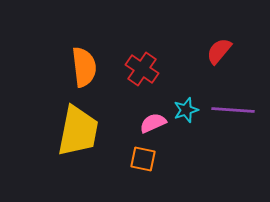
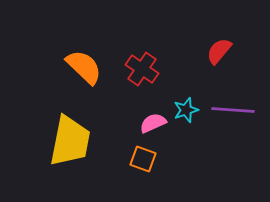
orange semicircle: rotated 39 degrees counterclockwise
yellow trapezoid: moved 8 px left, 10 px down
orange square: rotated 8 degrees clockwise
